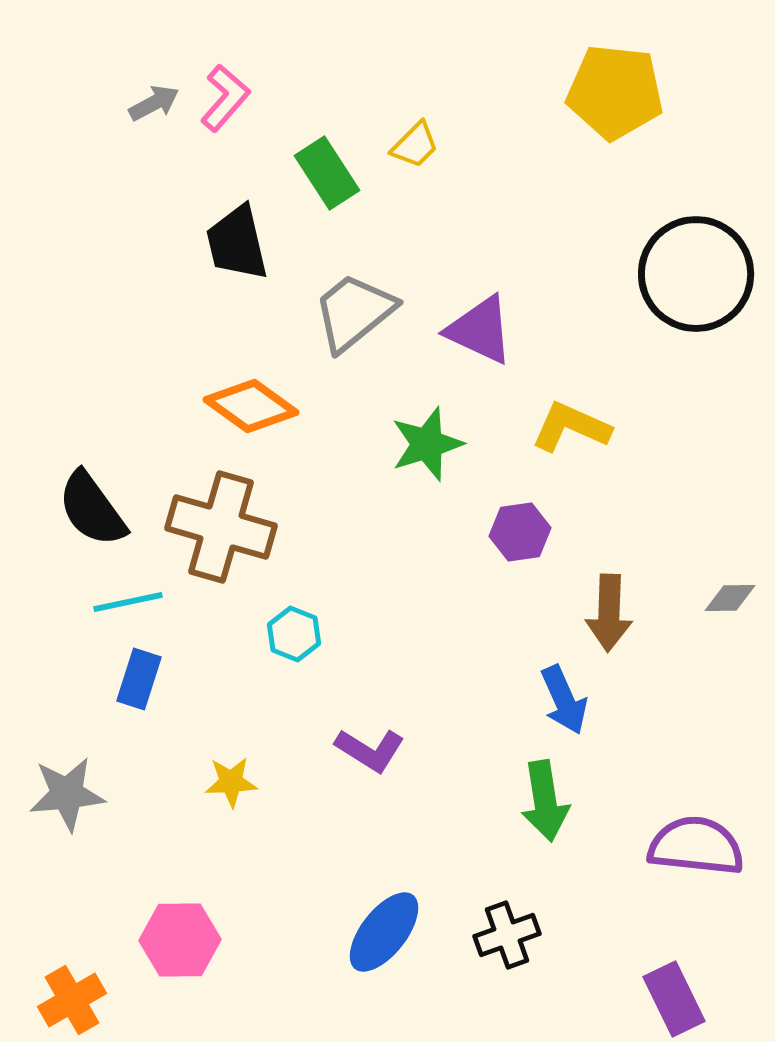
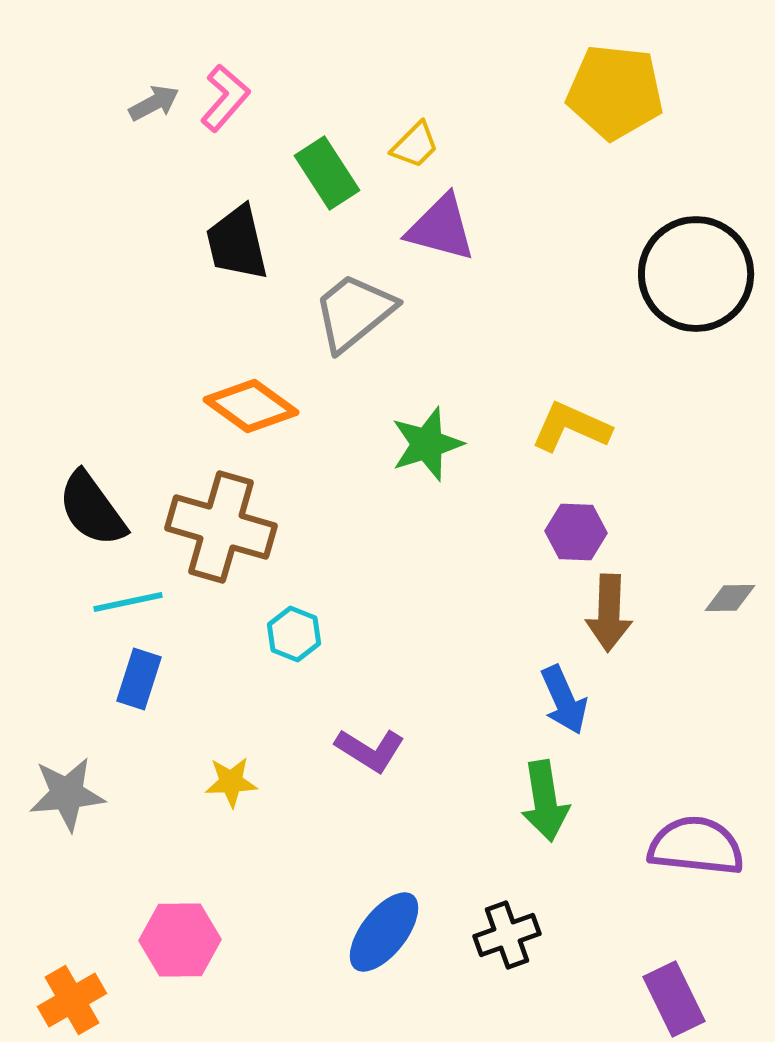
purple triangle: moved 39 px left, 102 px up; rotated 10 degrees counterclockwise
purple hexagon: moved 56 px right; rotated 10 degrees clockwise
